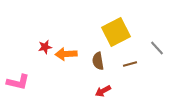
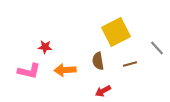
red star: rotated 16 degrees clockwise
orange arrow: moved 1 px left, 16 px down
pink L-shape: moved 11 px right, 11 px up
